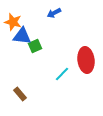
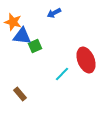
red ellipse: rotated 15 degrees counterclockwise
